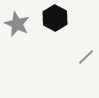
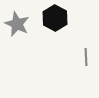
gray line: rotated 48 degrees counterclockwise
